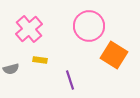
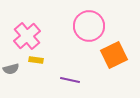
pink cross: moved 2 px left, 7 px down
orange square: rotated 32 degrees clockwise
yellow rectangle: moved 4 px left
purple line: rotated 60 degrees counterclockwise
